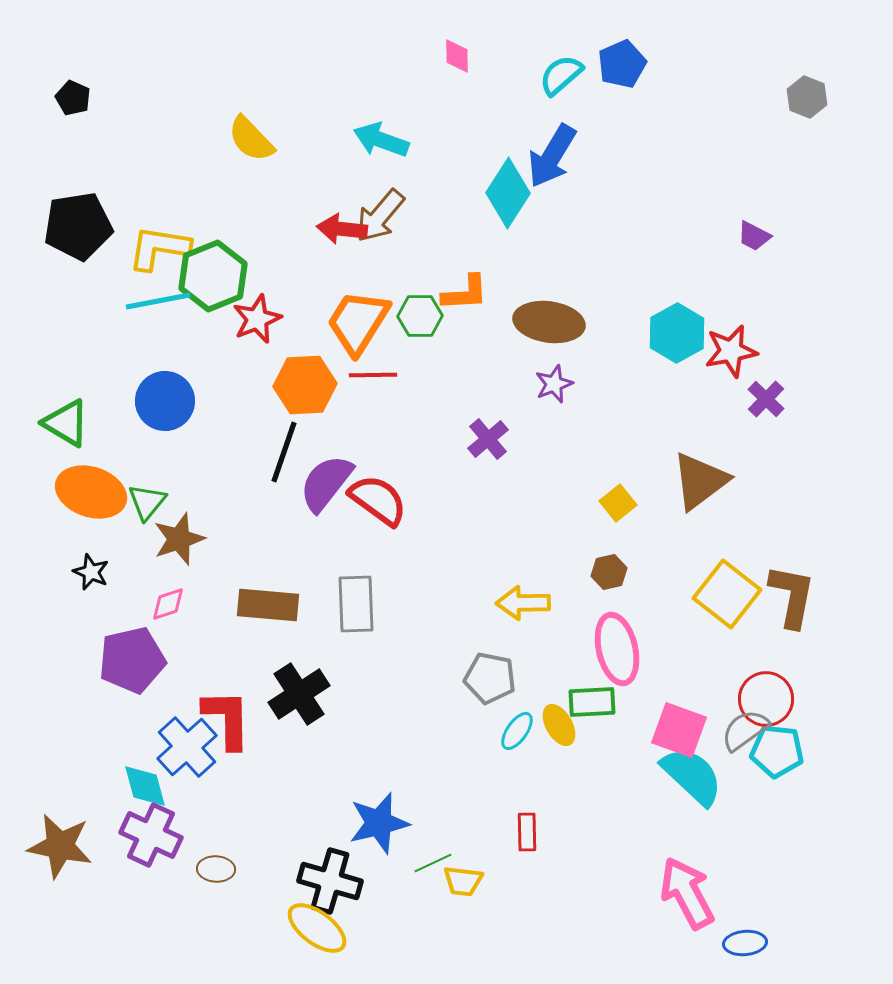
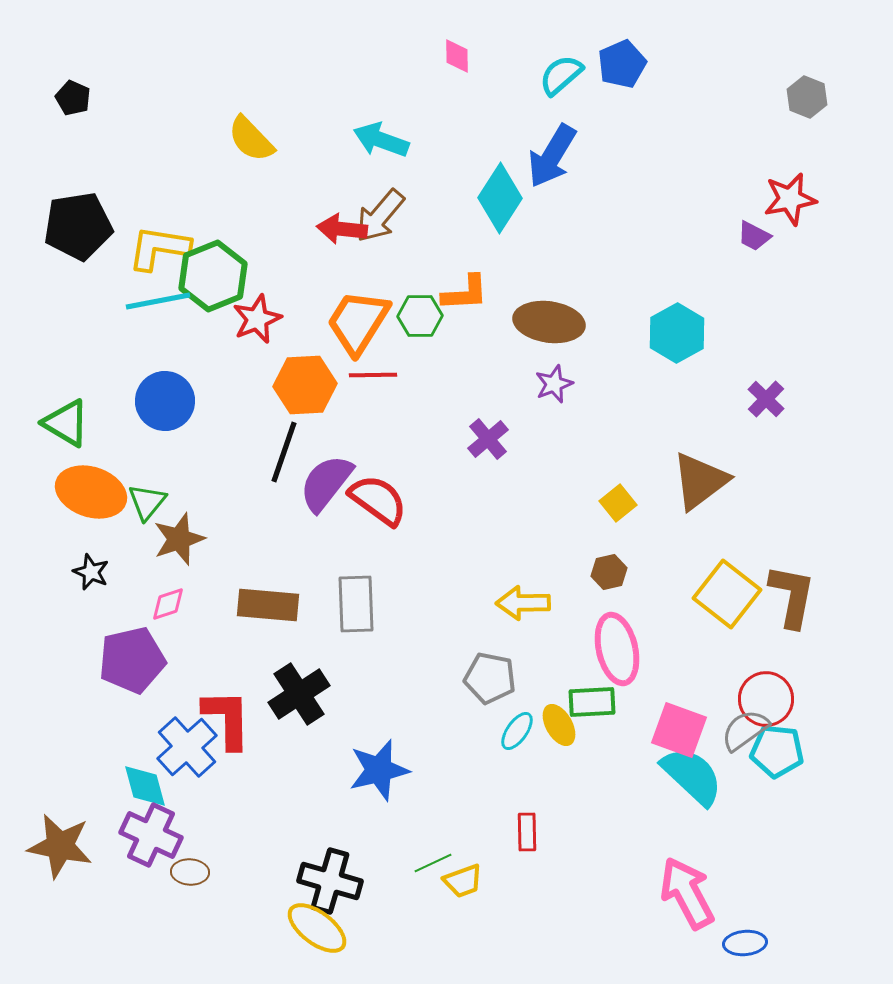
cyan diamond at (508, 193): moved 8 px left, 5 px down
red star at (731, 351): moved 59 px right, 152 px up
blue star at (379, 823): moved 53 px up
brown ellipse at (216, 869): moved 26 px left, 3 px down
yellow trapezoid at (463, 881): rotated 27 degrees counterclockwise
